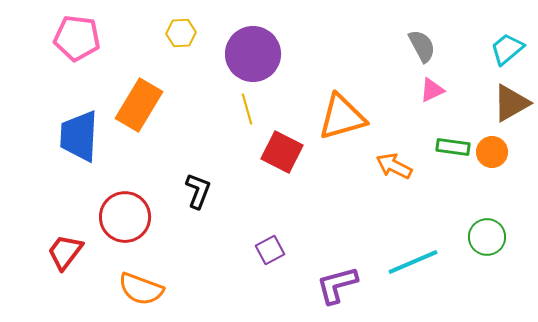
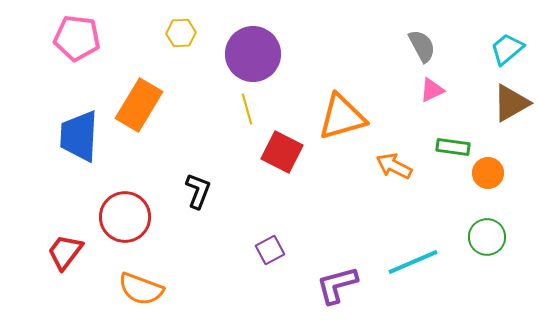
orange circle: moved 4 px left, 21 px down
